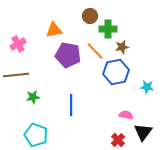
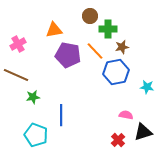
brown line: rotated 30 degrees clockwise
blue line: moved 10 px left, 10 px down
black triangle: rotated 36 degrees clockwise
